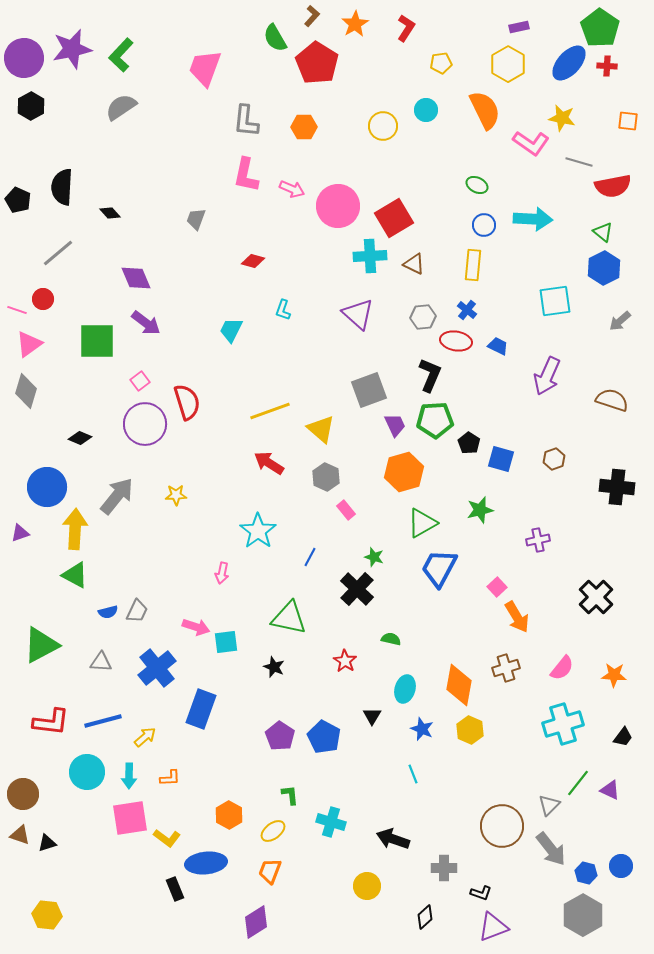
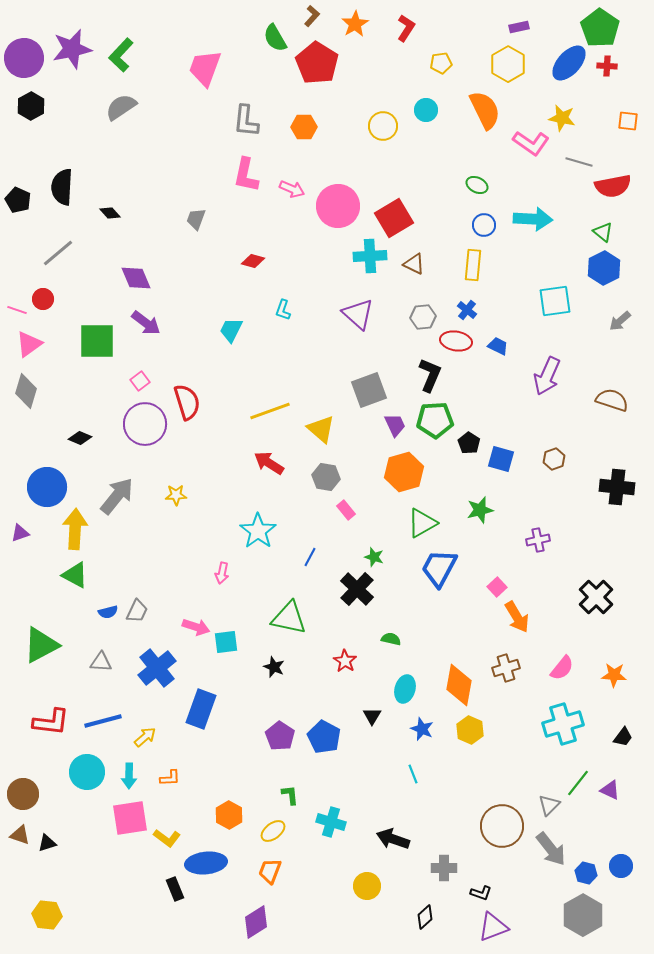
gray hexagon at (326, 477): rotated 16 degrees counterclockwise
